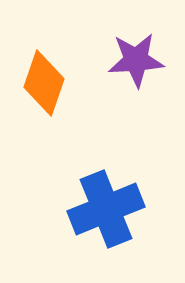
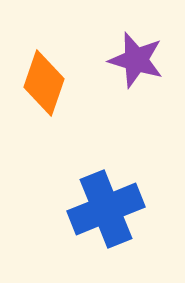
purple star: rotated 20 degrees clockwise
